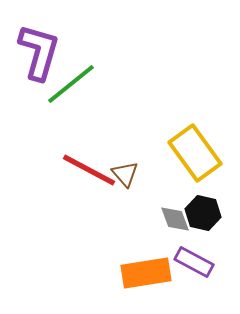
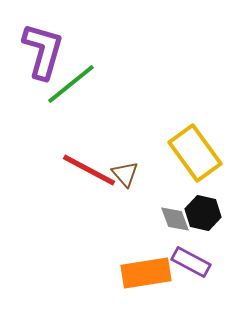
purple L-shape: moved 4 px right, 1 px up
purple rectangle: moved 3 px left
